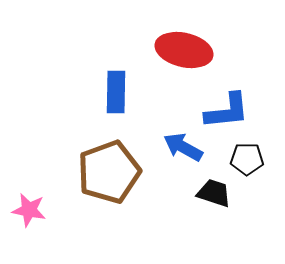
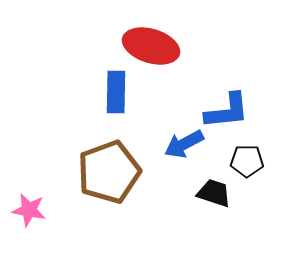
red ellipse: moved 33 px left, 4 px up; rotated 4 degrees clockwise
blue arrow: moved 1 px right, 3 px up; rotated 57 degrees counterclockwise
black pentagon: moved 2 px down
